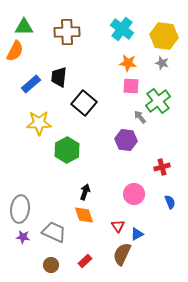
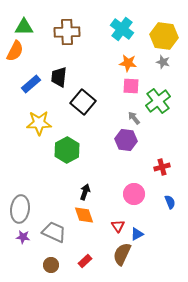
gray star: moved 1 px right, 1 px up
black square: moved 1 px left, 1 px up
gray arrow: moved 6 px left, 1 px down
